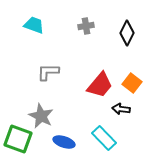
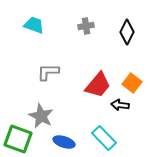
black diamond: moved 1 px up
red trapezoid: moved 2 px left
black arrow: moved 1 px left, 4 px up
